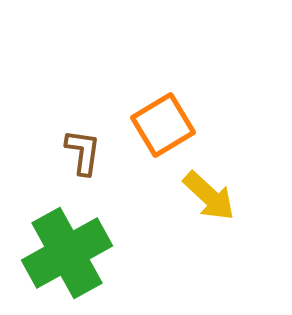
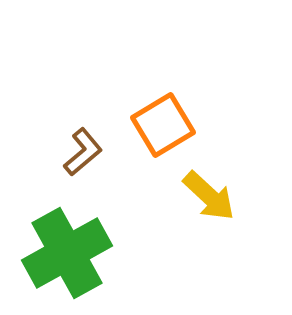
brown L-shape: rotated 42 degrees clockwise
